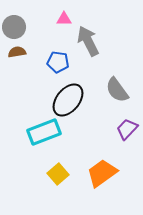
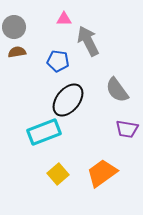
blue pentagon: moved 1 px up
purple trapezoid: rotated 125 degrees counterclockwise
